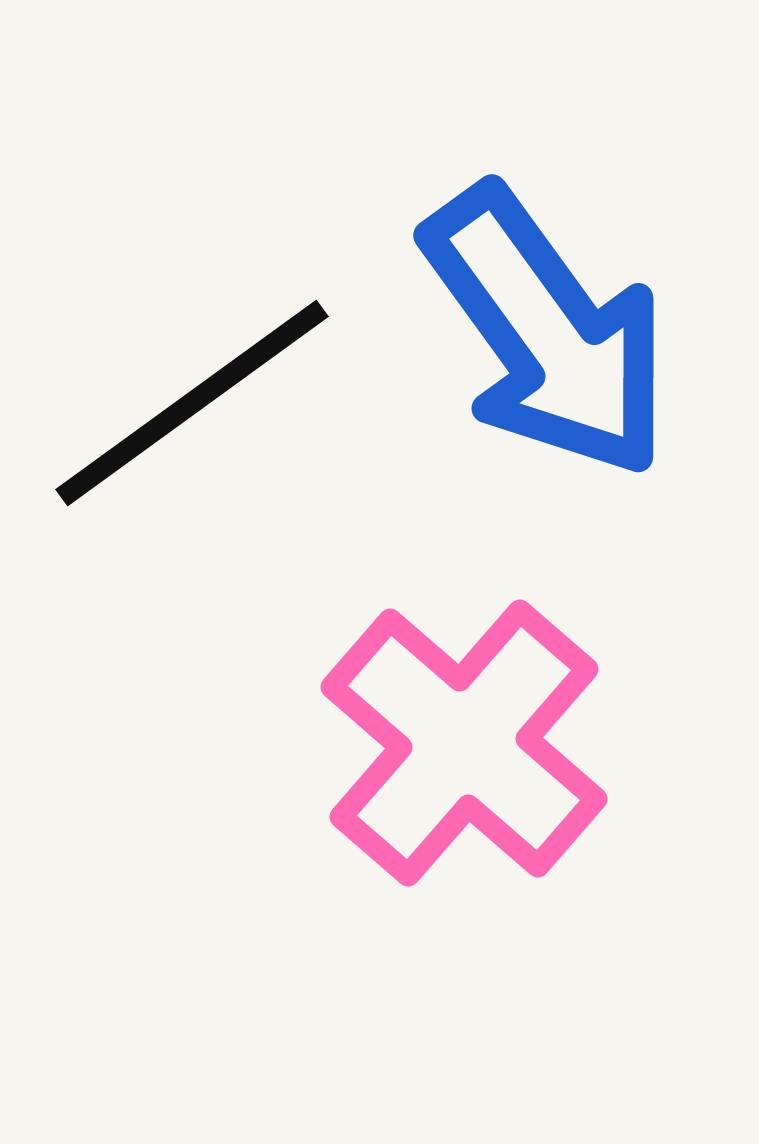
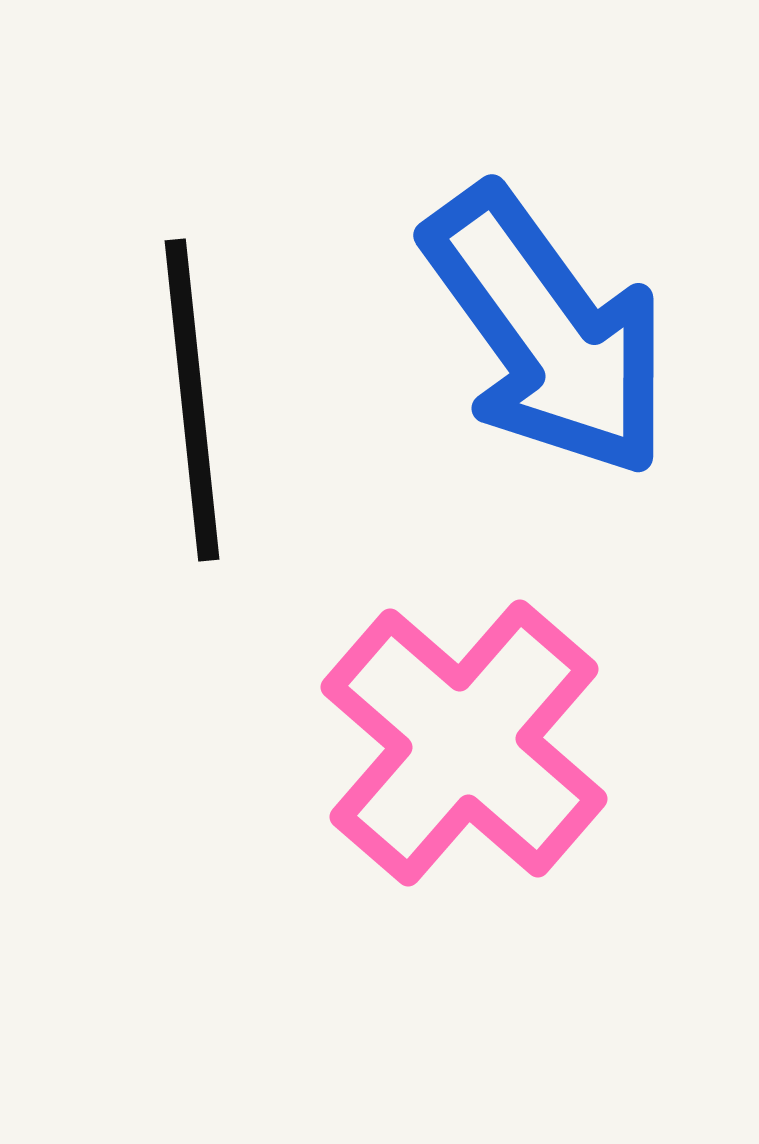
black line: moved 3 px up; rotated 60 degrees counterclockwise
